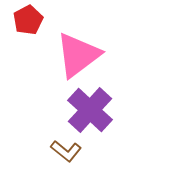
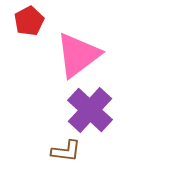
red pentagon: moved 1 px right, 1 px down
brown L-shape: rotated 32 degrees counterclockwise
